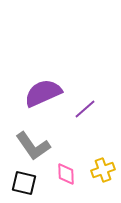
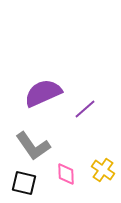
yellow cross: rotated 35 degrees counterclockwise
